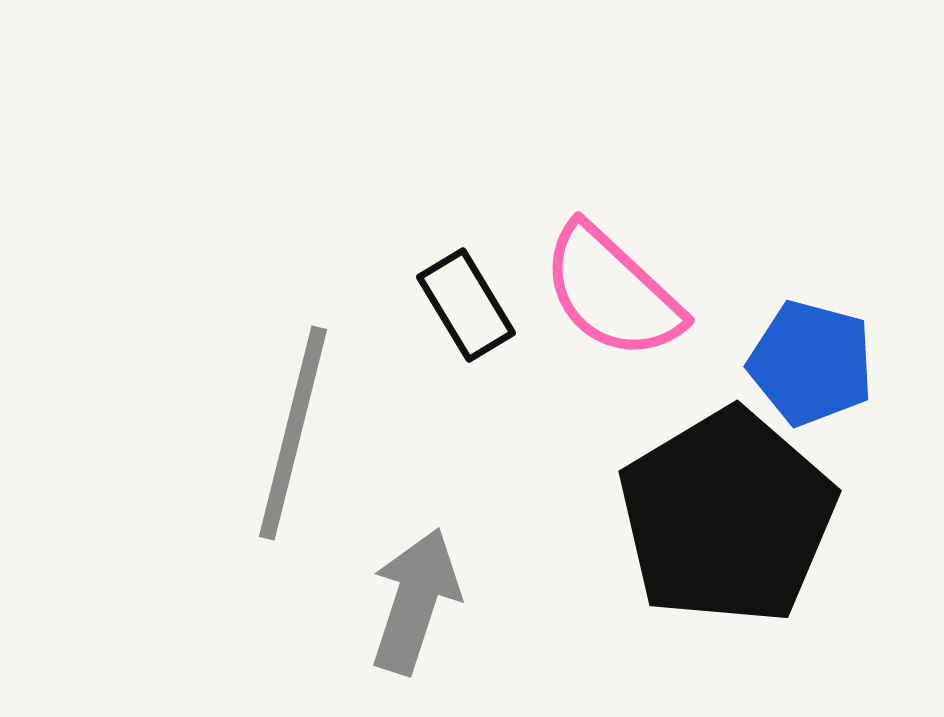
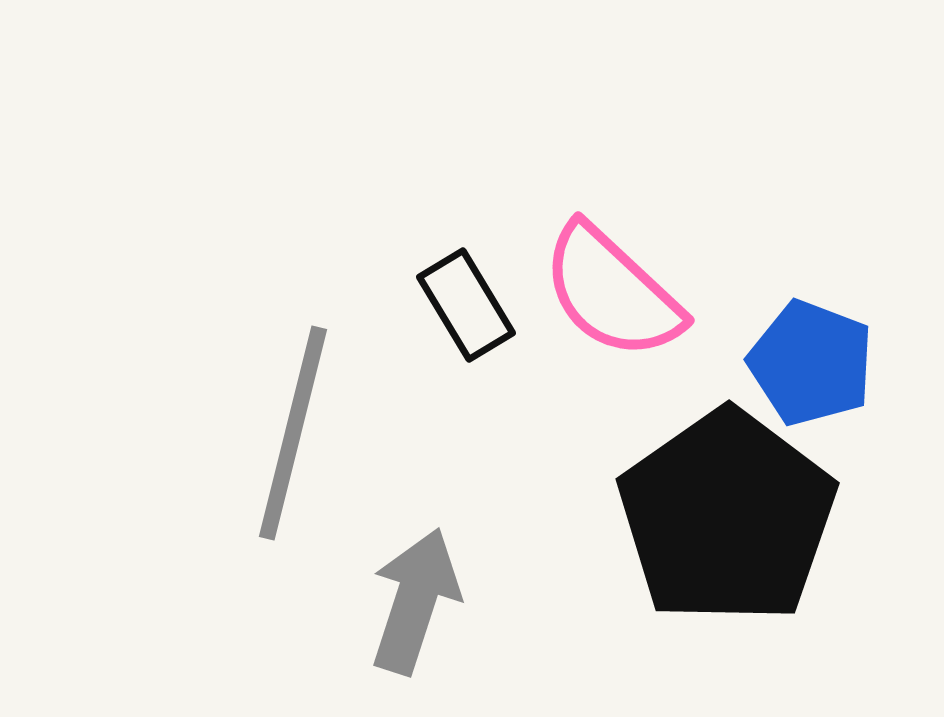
blue pentagon: rotated 6 degrees clockwise
black pentagon: rotated 4 degrees counterclockwise
